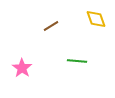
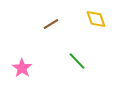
brown line: moved 2 px up
green line: rotated 42 degrees clockwise
